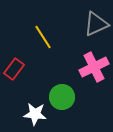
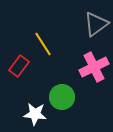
gray triangle: rotated 12 degrees counterclockwise
yellow line: moved 7 px down
red rectangle: moved 5 px right, 3 px up
